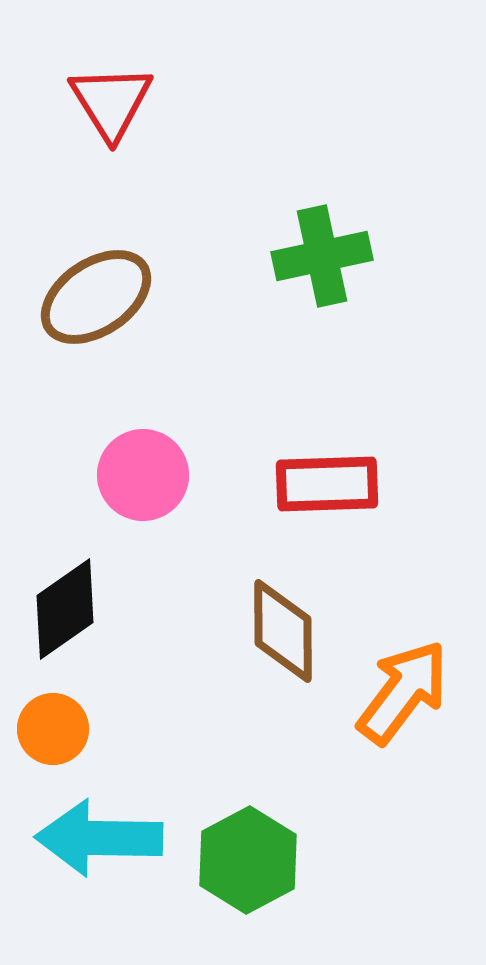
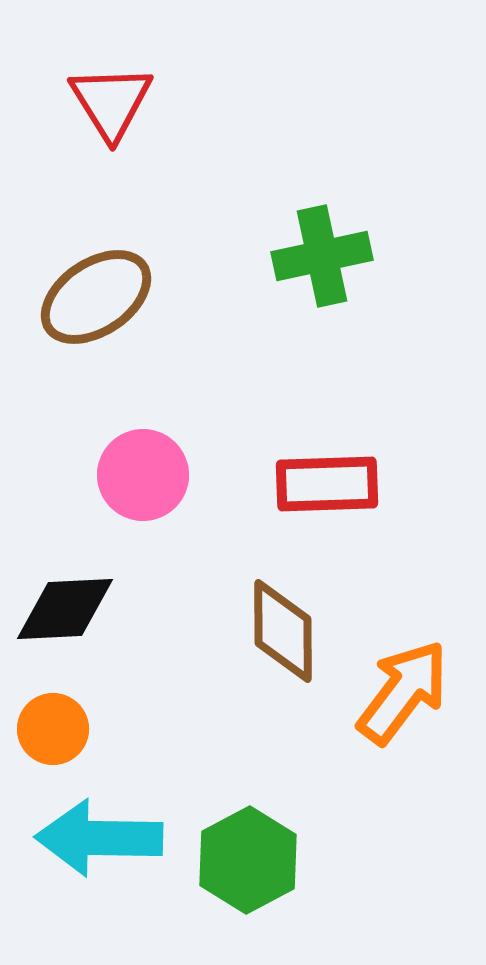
black diamond: rotated 32 degrees clockwise
